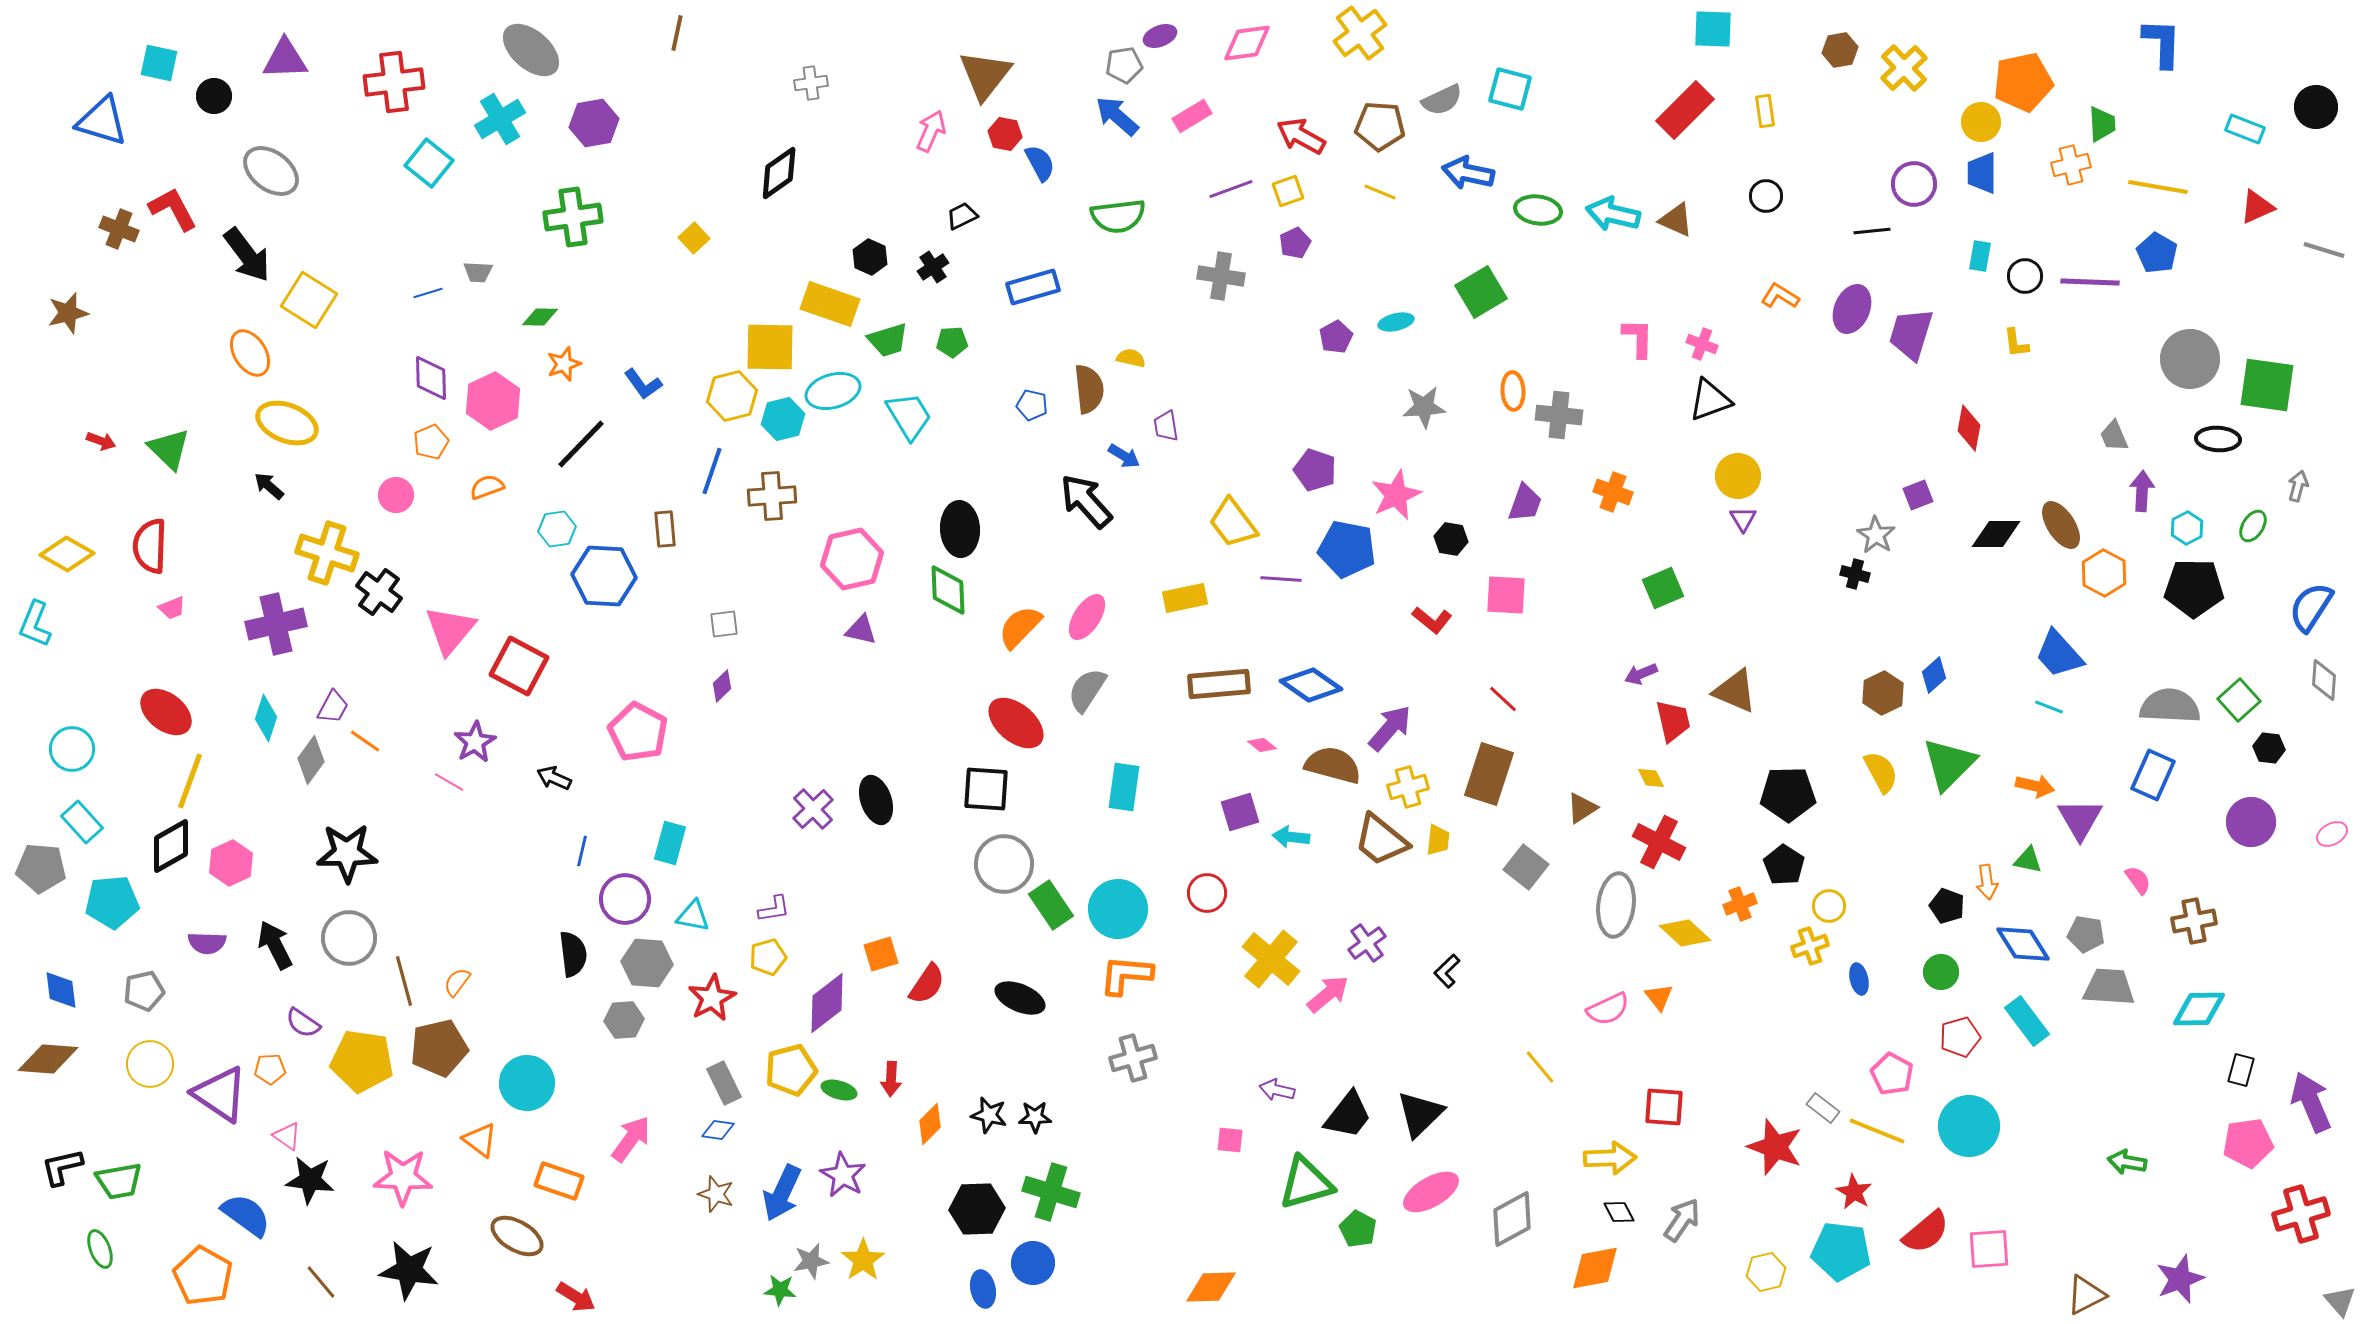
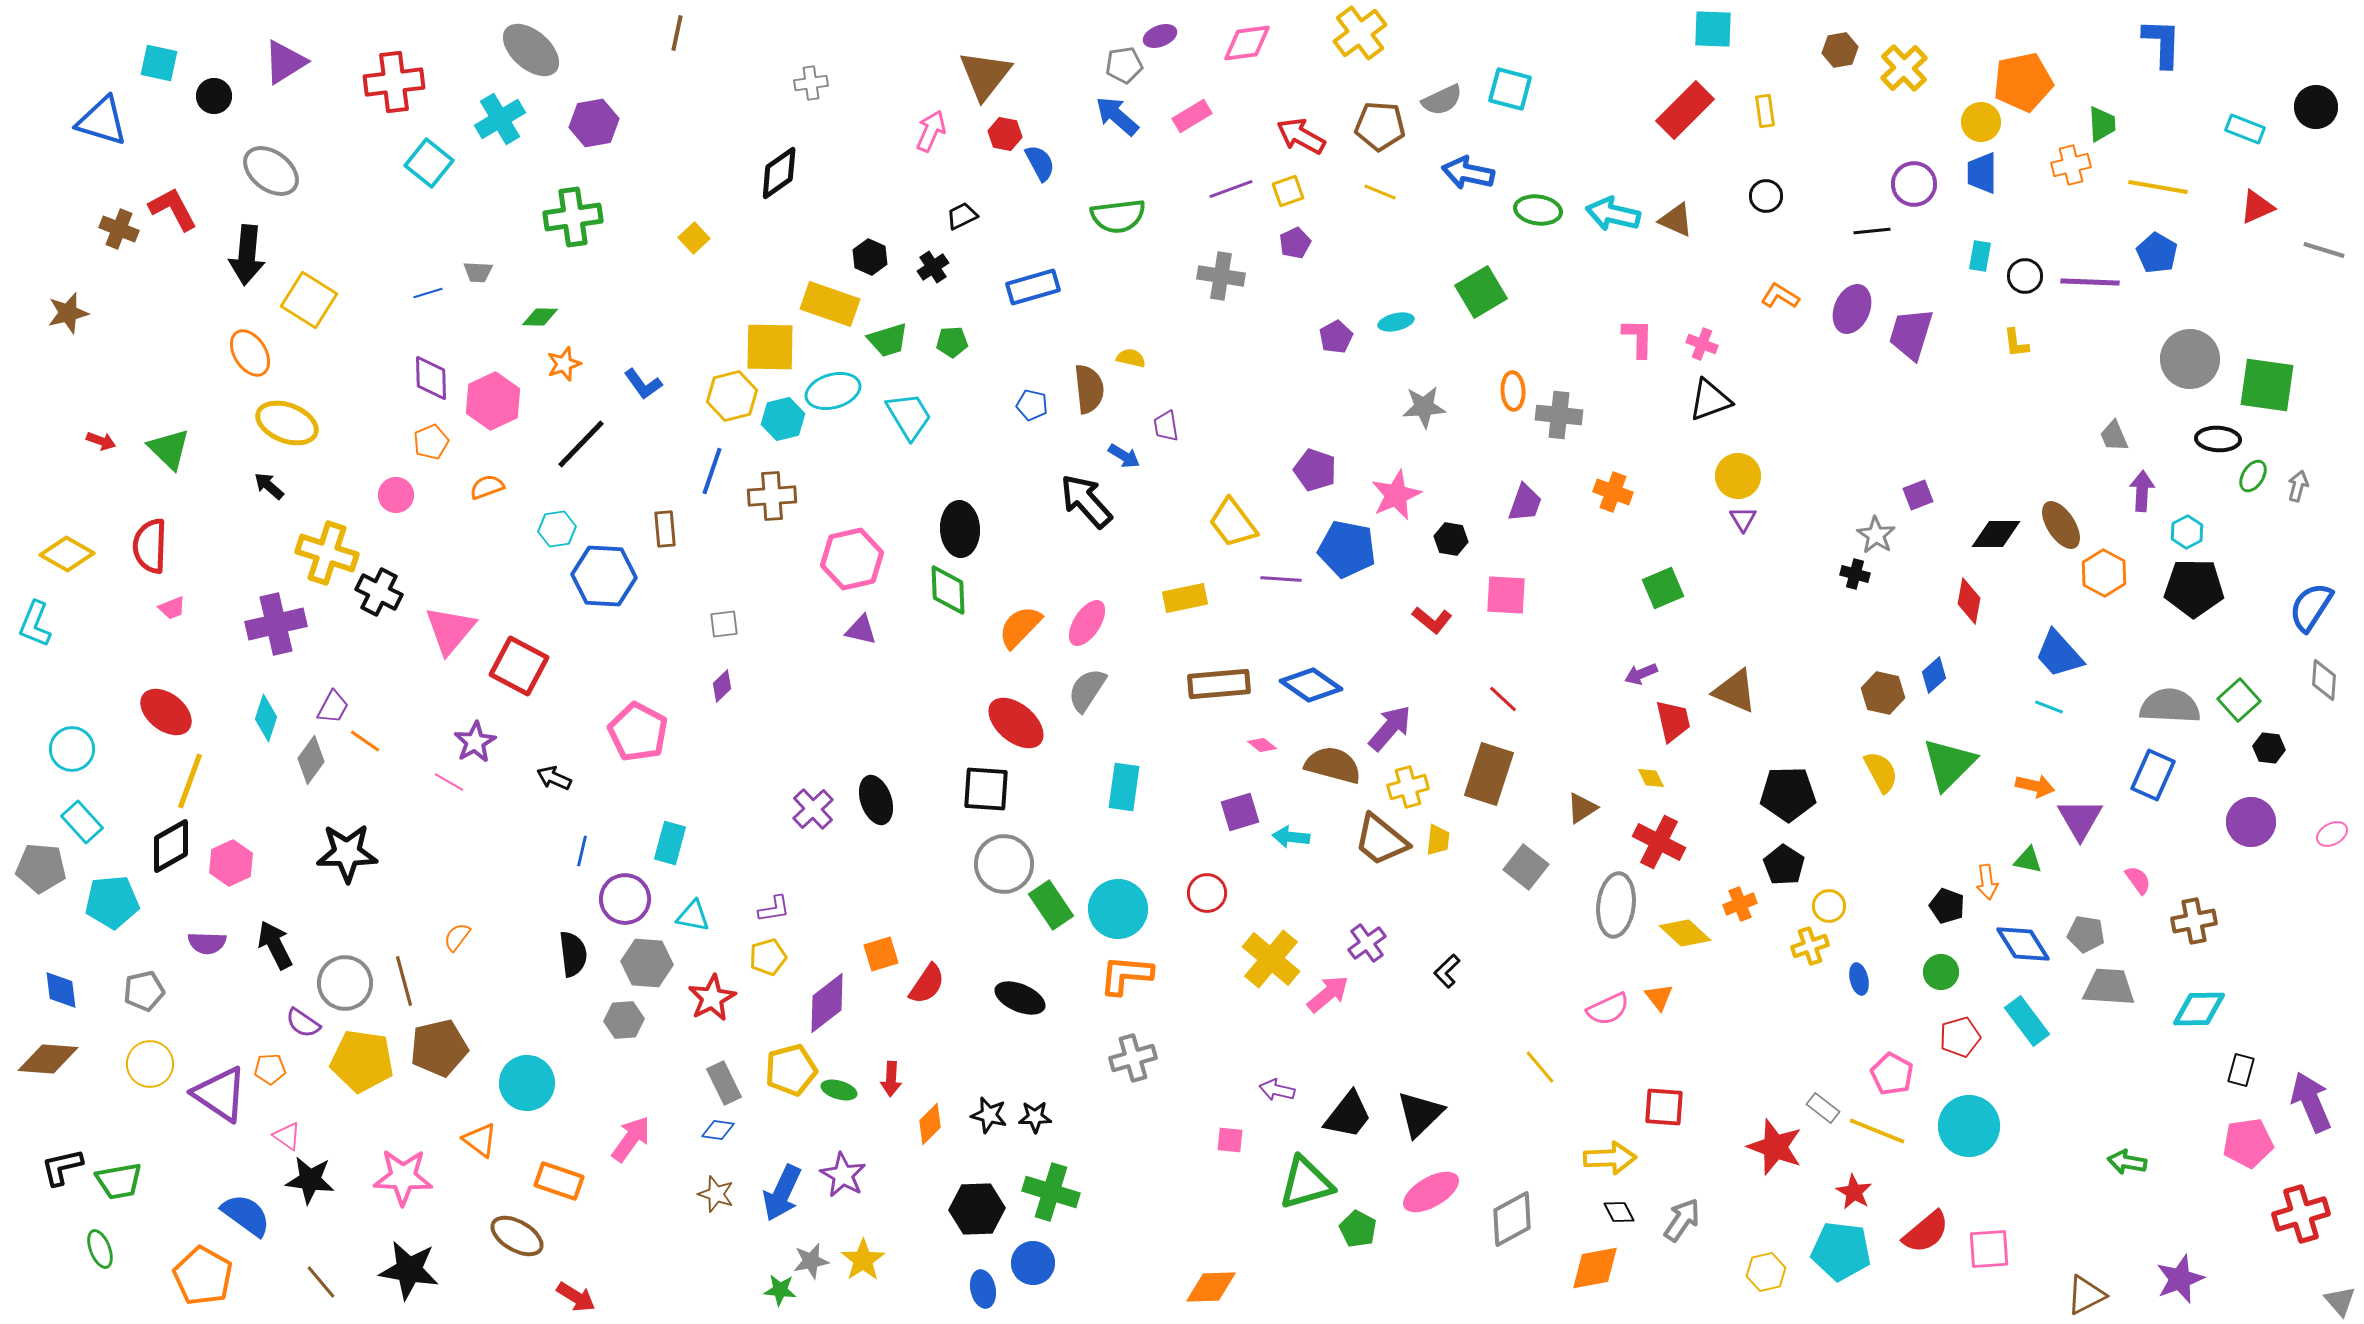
purple triangle at (285, 59): moved 3 px down; rotated 30 degrees counterclockwise
black arrow at (247, 255): rotated 42 degrees clockwise
red diamond at (1969, 428): moved 173 px down
green ellipse at (2253, 526): moved 50 px up
cyan hexagon at (2187, 528): moved 4 px down
black cross at (379, 592): rotated 9 degrees counterclockwise
pink ellipse at (1087, 617): moved 6 px down
brown hexagon at (1883, 693): rotated 21 degrees counterclockwise
gray circle at (349, 938): moved 4 px left, 45 px down
orange semicircle at (457, 982): moved 45 px up
